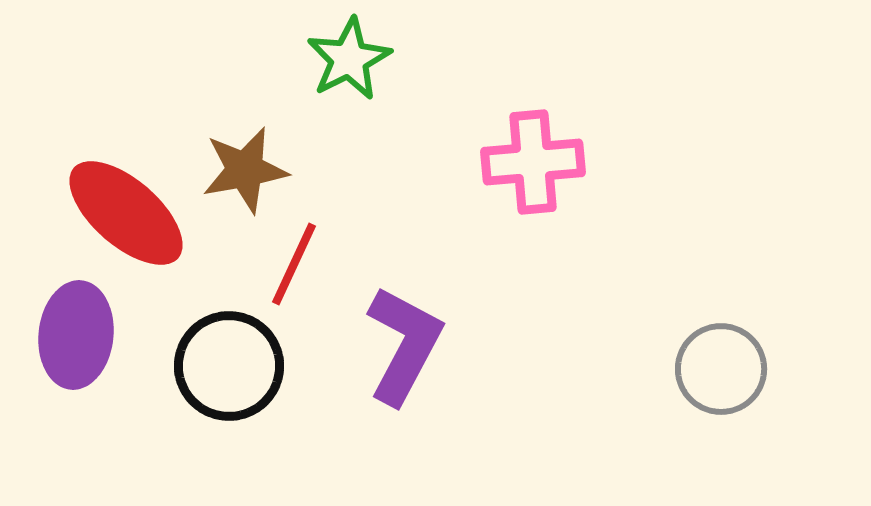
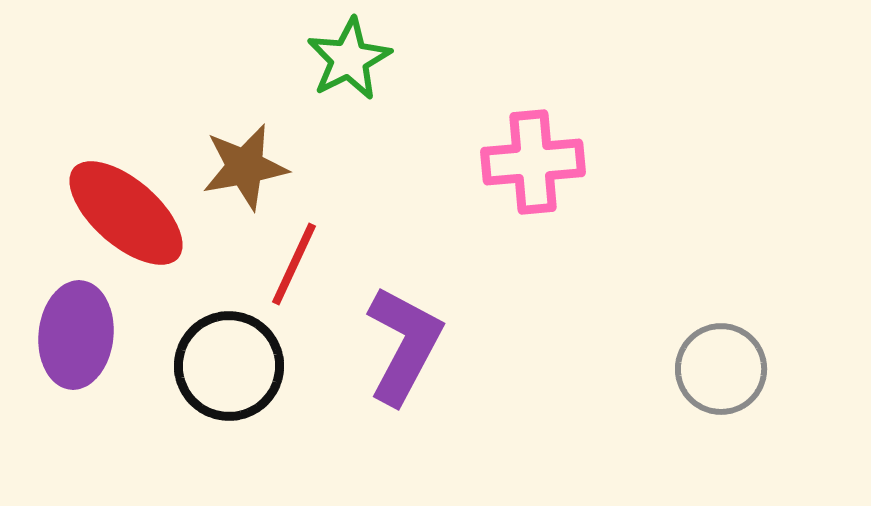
brown star: moved 3 px up
